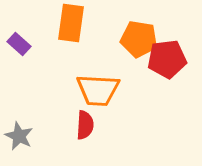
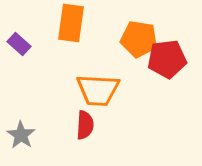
gray star: moved 2 px right, 1 px up; rotated 8 degrees clockwise
